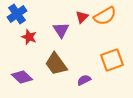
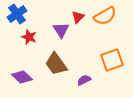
red triangle: moved 4 px left
